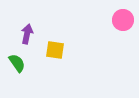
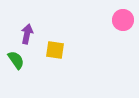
green semicircle: moved 1 px left, 3 px up
